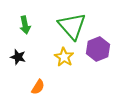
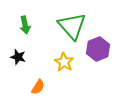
yellow star: moved 5 px down
